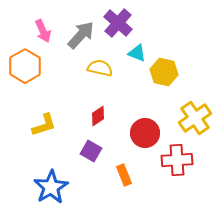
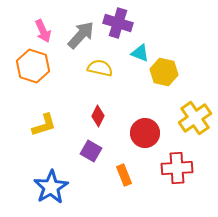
purple cross: rotated 24 degrees counterclockwise
cyan triangle: moved 3 px right
orange hexagon: moved 8 px right; rotated 12 degrees counterclockwise
red diamond: rotated 30 degrees counterclockwise
red cross: moved 8 px down
